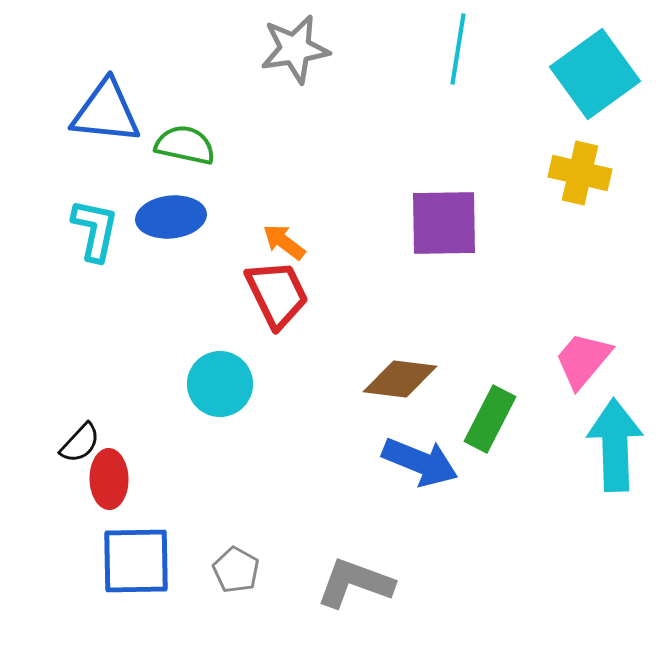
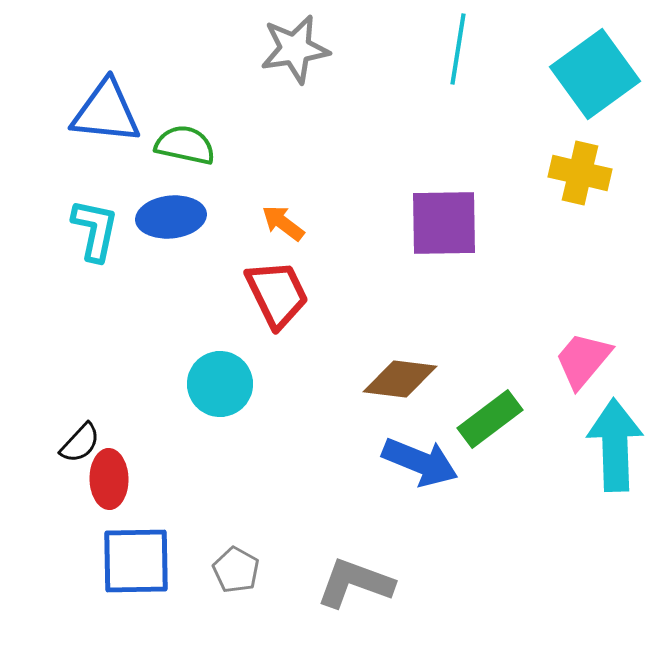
orange arrow: moved 1 px left, 19 px up
green rectangle: rotated 26 degrees clockwise
